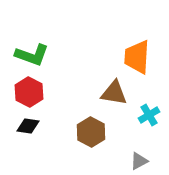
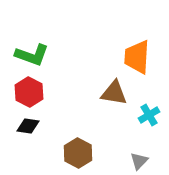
brown hexagon: moved 13 px left, 21 px down
gray triangle: rotated 18 degrees counterclockwise
